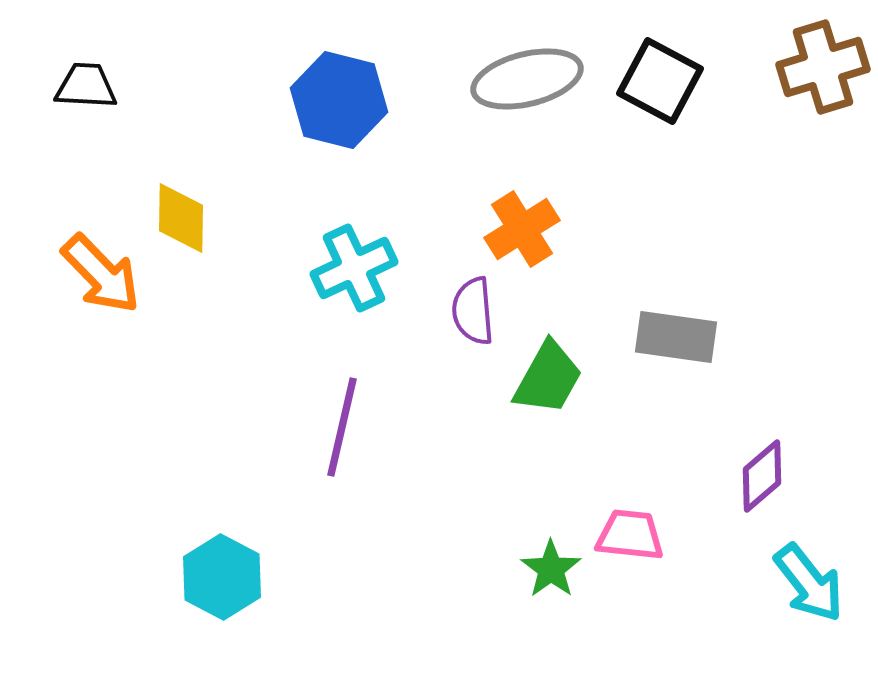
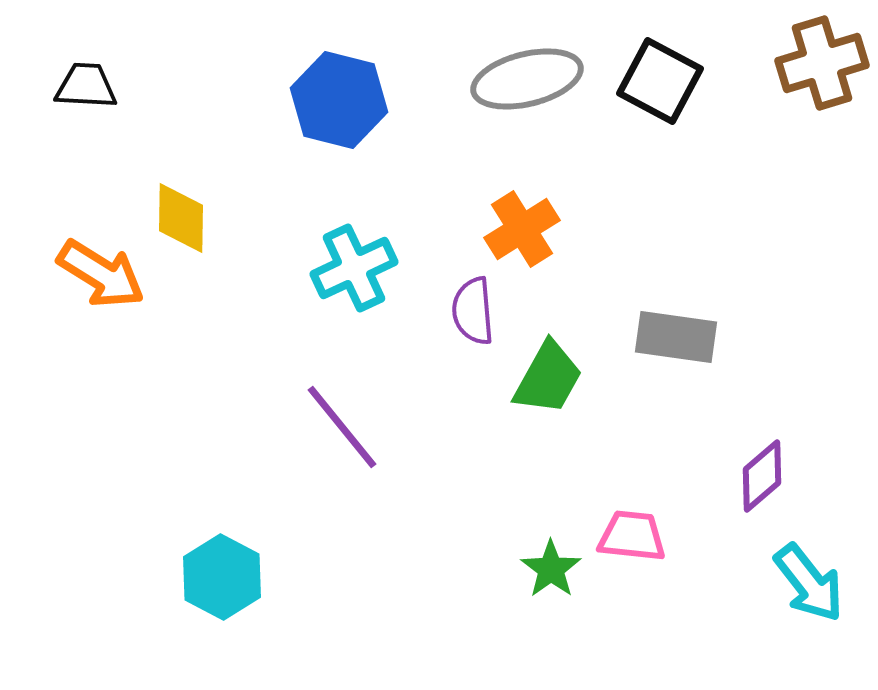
brown cross: moved 1 px left, 4 px up
orange arrow: rotated 14 degrees counterclockwise
purple line: rotated 52 degrees counterclockwise
pink trapezoid: moved 2 px right, 1 px down
